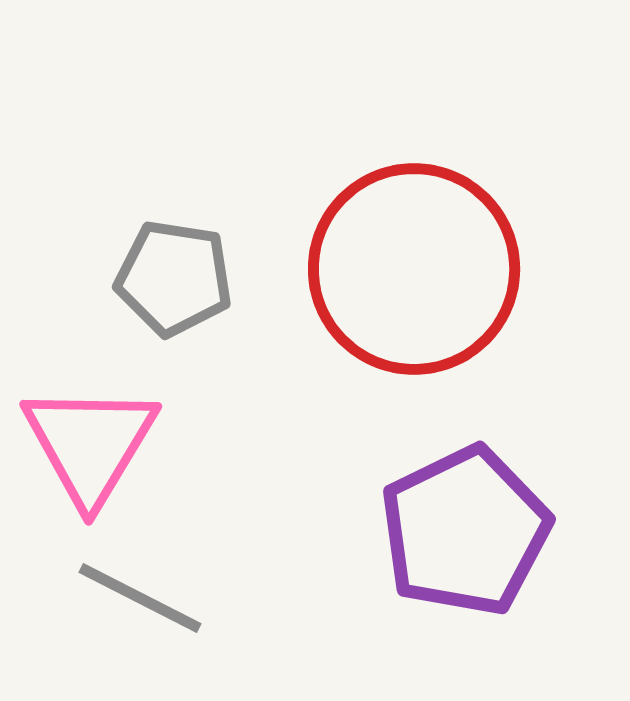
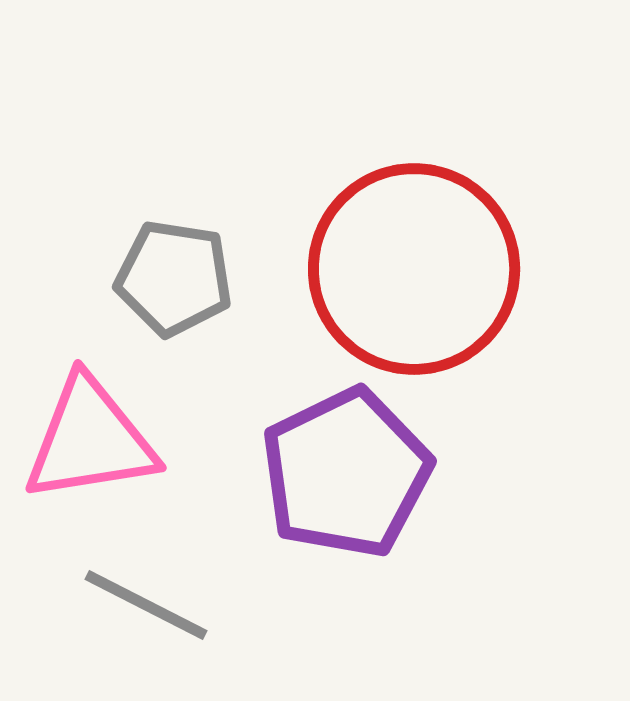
pink triangle: moved 4 px up; rotated 50 degrees clockwise
purple pentagon: moved 119 px left, 58 px up
gray line: moved 6 px right, 7 px down
